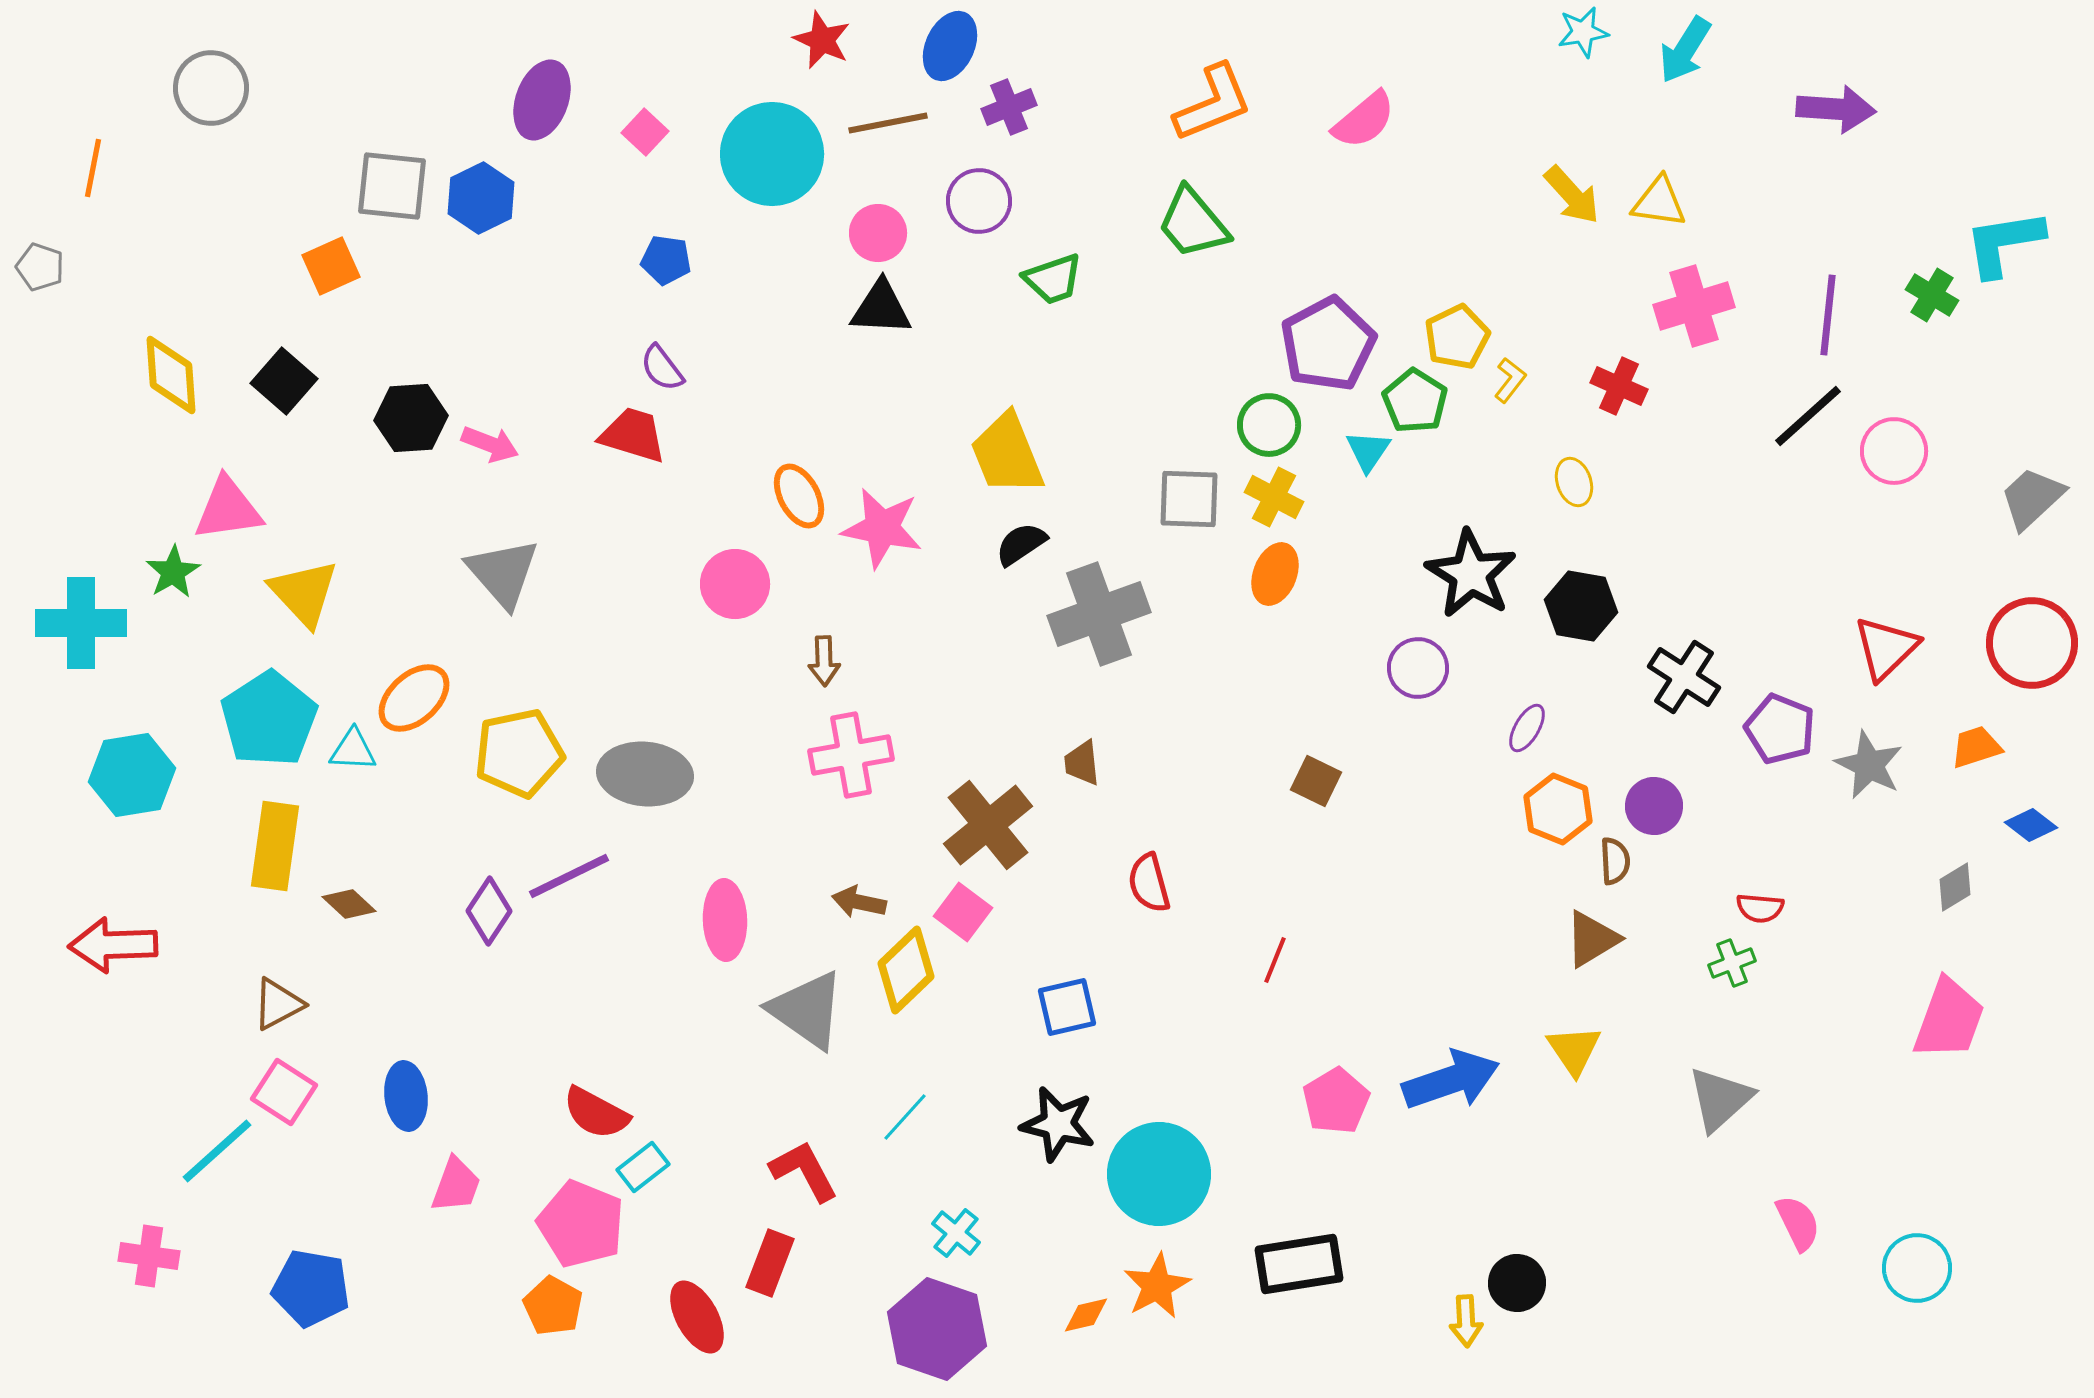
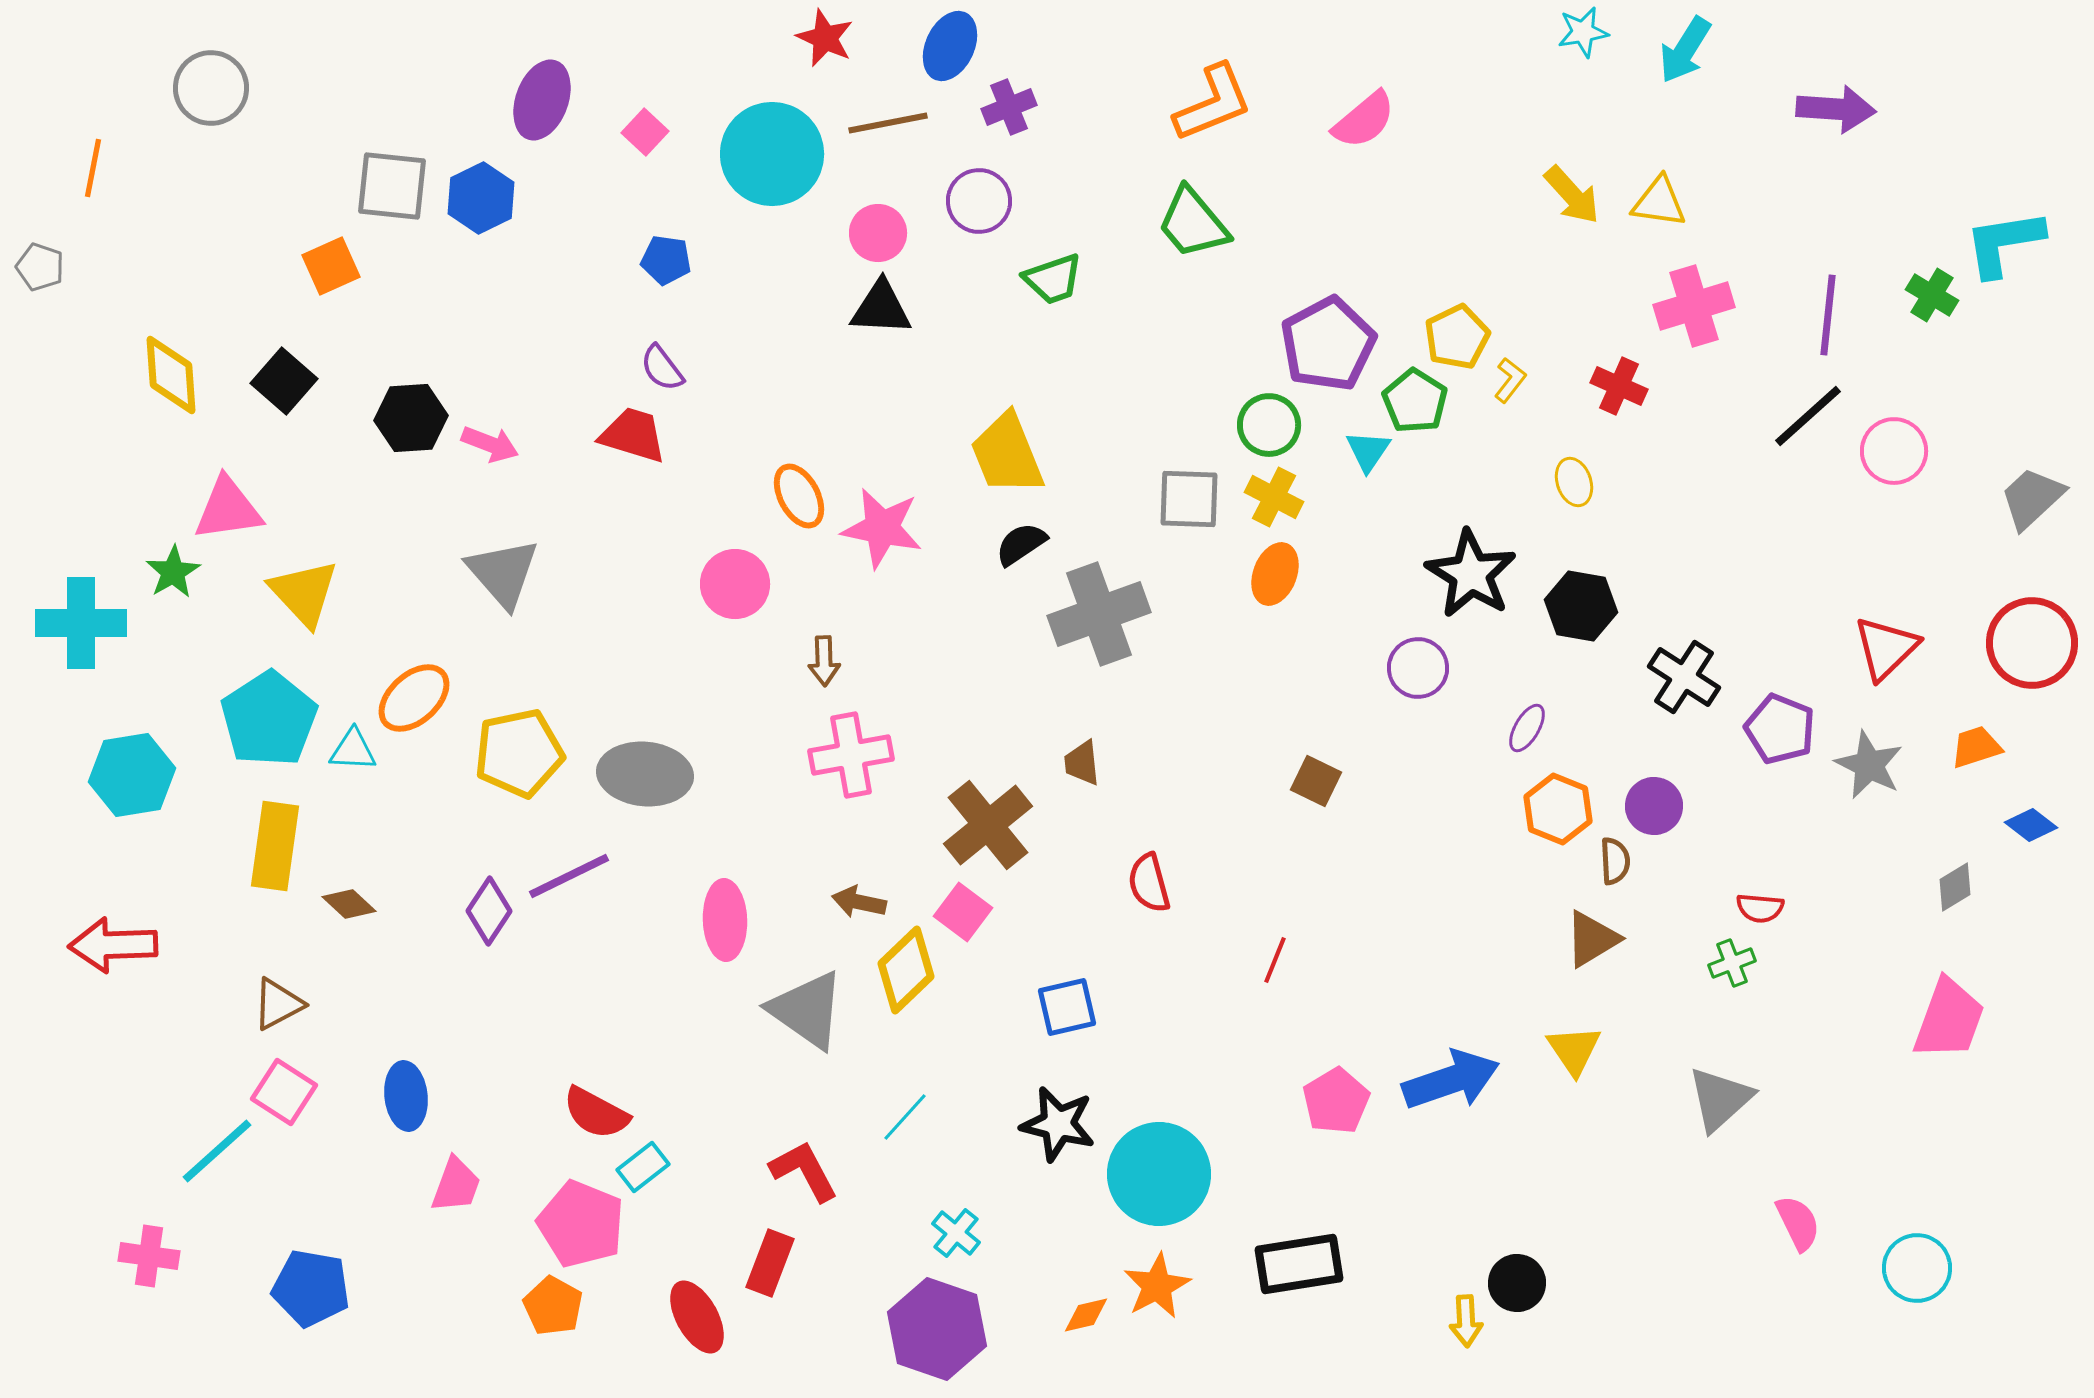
red star at (822, 40): moved 3 px right, 2 px up
